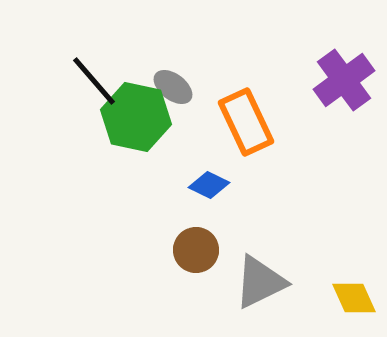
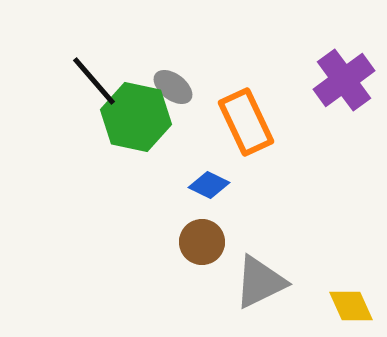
brown circle: moved 6 px right, 8 px up
yellow diamond: moved 3 px left, 8 px down
